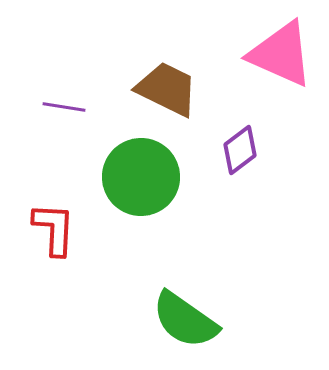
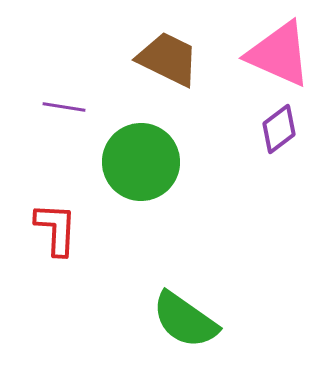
pink triangle: moved 2 px left
brown trapezoid: moved 1 px right, 30 px up
purple diamond: moved 39 px right, 21 px up
green circle: moved 15 px up
red L-shape: moved 2 px right
